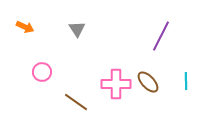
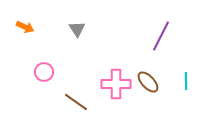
pink circle: moved 2 px right
